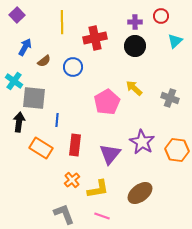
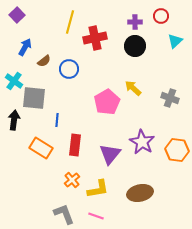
yellow line: moved 8 px right; rotated 15 degrees clockwise
blue circle: moved 4 px left, 2 px down
yellow arrow: moved 1 px left
black arrow: moved 5 px left, 2 px up
brown ellipse: rotated 25 degrees clockwise
pink line: moved 6 px left
